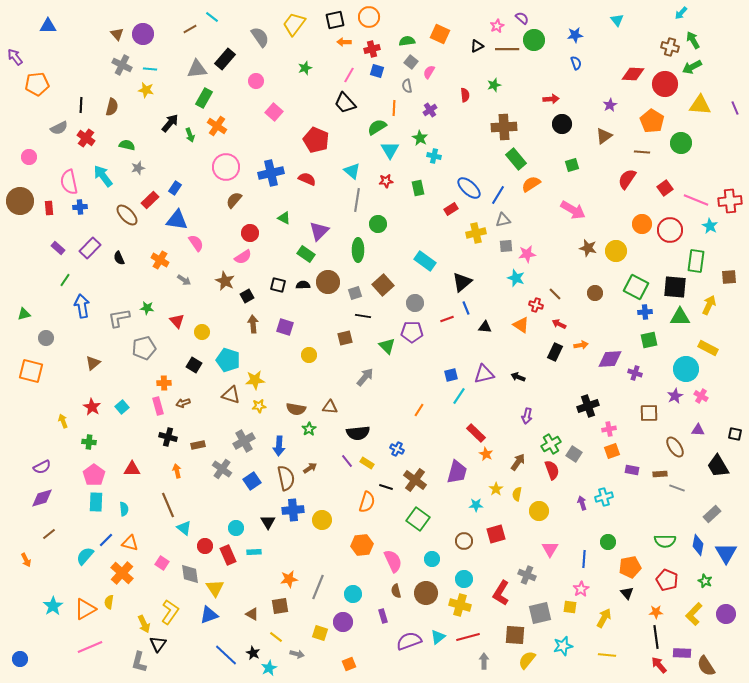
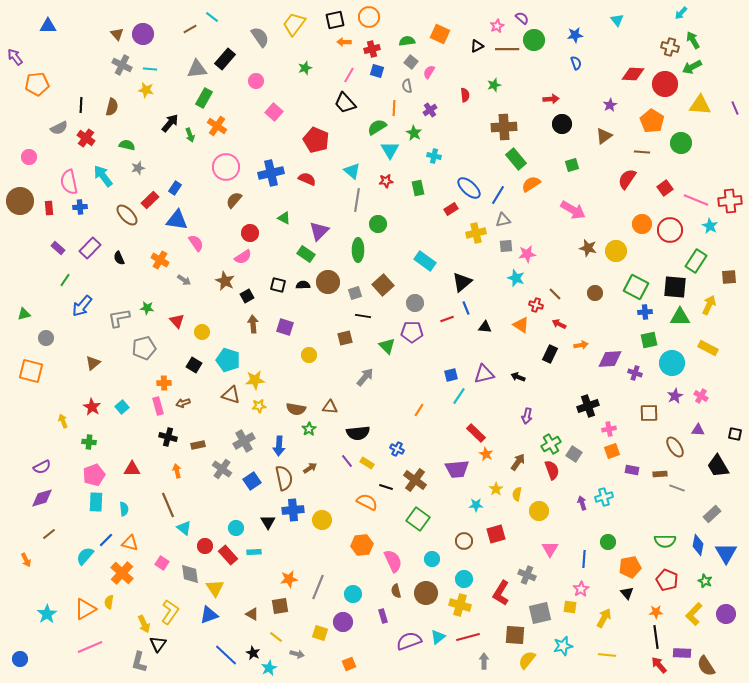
green star at (420, 138): moved 6 px left, 5 px up
green rectangle at (696, 261): rotated 25 degrees clockwise
blue arrow at (82, 306): rotated 130 degrees counterclockwise
black rectangle at (555, 352): moved 5 px left, 2 px down
cyan circle at (686, 369): moved 14 px left, 6 px up
purple trapezoid at (457, 472): moved 3 px up; rotated 70 degrees clockwise
pink pentagon at (94, 475): rotated 15 degrees clockwise
brown semicircle at (286, 478): moved 2 px left
orange semicircle at (367, 502): rotated 80 degrees counterclockwise
red rectangle at (228, 555): rotated 18 degrees counterclockwise
cyan star at (53, 606): moved 6 px left, 8 px down
